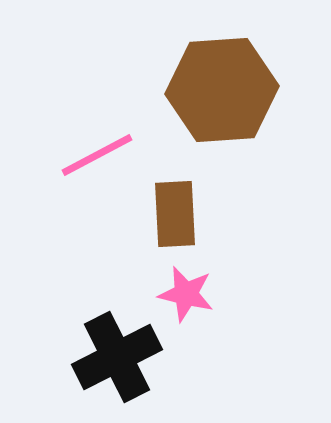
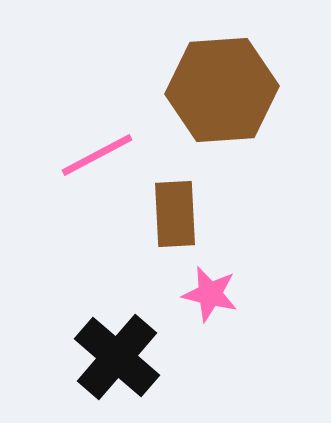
pink star: moved 24 px right
black cross: rotated 22 degrees counterclockwise
